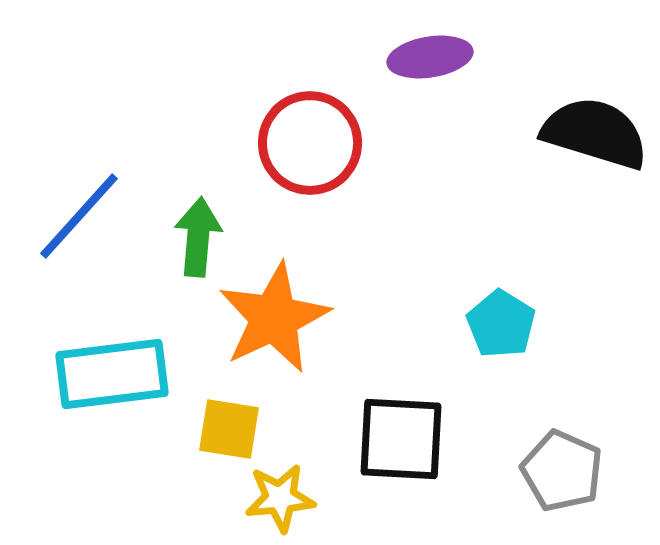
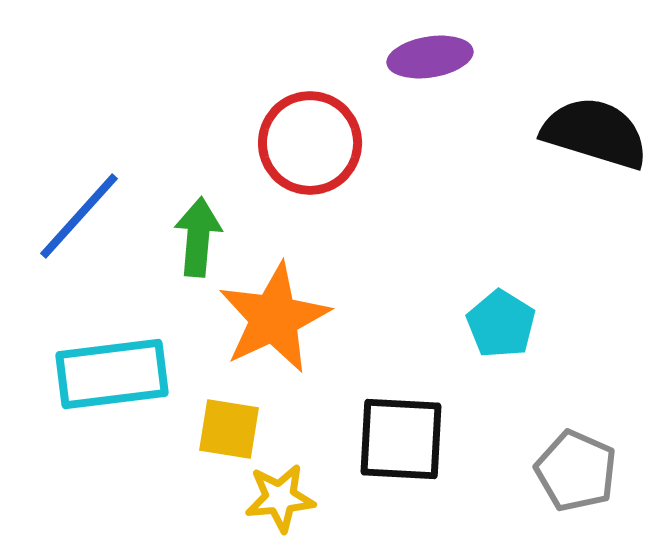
gray pentagon: moved 14 px right
